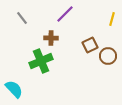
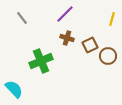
brown cross: moved 16 px right; rotated 16 degrees clockwise
